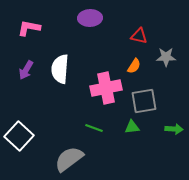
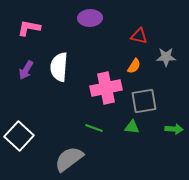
white semicircle: moved 1 px left, 2 px up
green triangle: rotated 14 degrees clockwise
